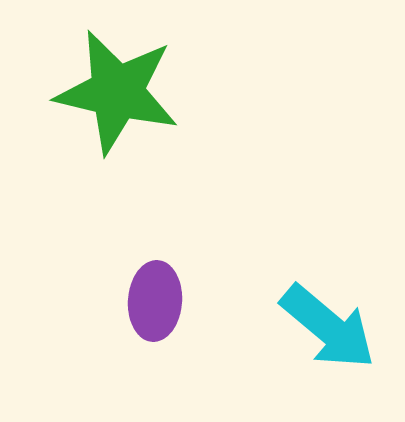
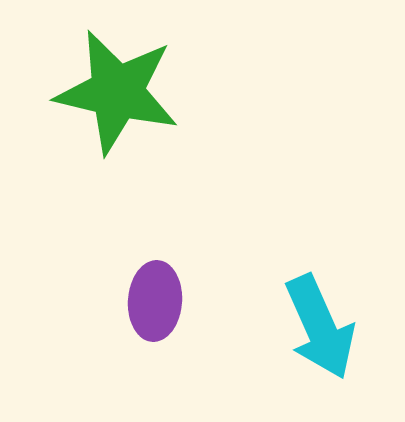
cyan arrow: moved 8 px left; rotated 26 degrees clockwise
